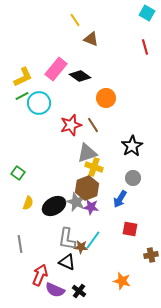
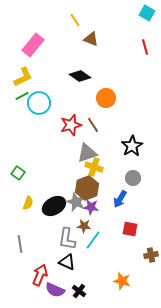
pink rectangle: moved 23 px left, 24 px up
brown star: moved 3 px right, 21 px up
